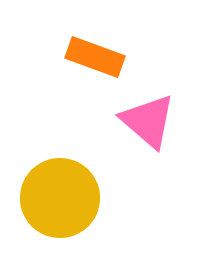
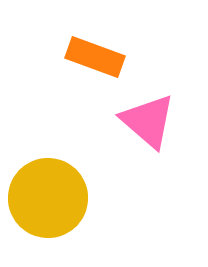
yellow circle: moved 12 px left
